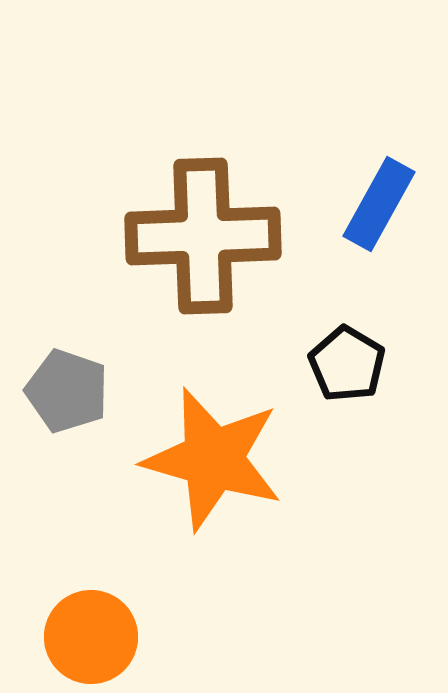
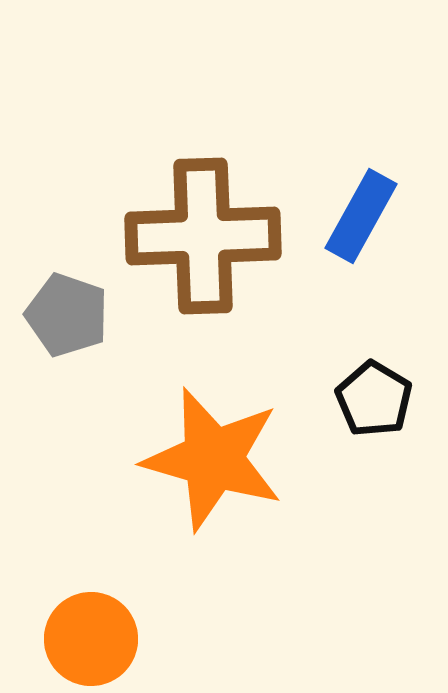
blue rectangle: moved 18 px left, 12 px down
black pentagon: moved 27 px right, 35 px down
gray pentagon: moved 76 px up
orange circle: moved 2 px down
